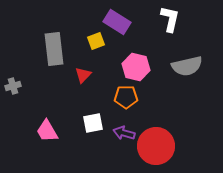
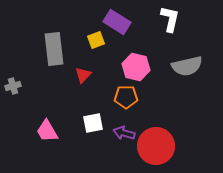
yellow square: moved 1 px up
